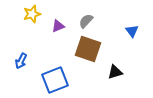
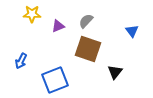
yellow star: rotated 18 degrees clockwise
black triangle: rotated 35 degrees counterclockwise
